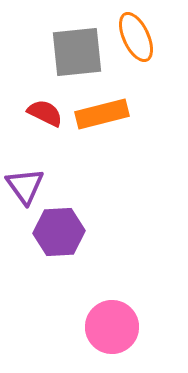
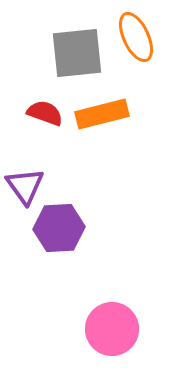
gray square: moved 1 px down
red semicircle: rotated 6 degrees counterclockwise
purple hexagon: moved 4 px up
pink circle: moved 2 px down
